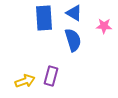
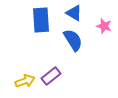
blue rectangle: moved 3 px left, 2 px down
pink star: rotated 14 degrees clockwise
blue semicircle: rotated 15 degrees counterclockwise
purple rectangle: rotated 36 degrees clockwise
